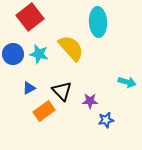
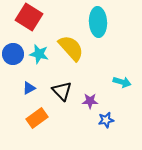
red square: moved 1 px left; rotated 20 degrees counterclockwise
cyan arrow: moved 5 px left
orange rectangle: moved 7 px left, 7 px down
